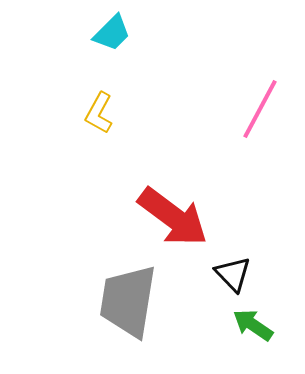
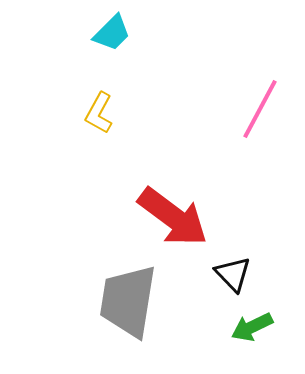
green arrow: moved 1 px left, 2 px down; rotated 60 degrees counterclockwise
